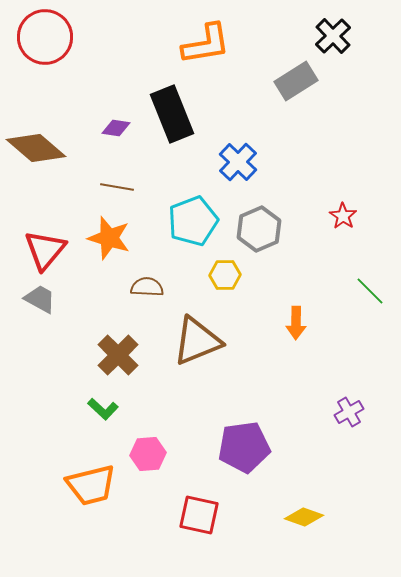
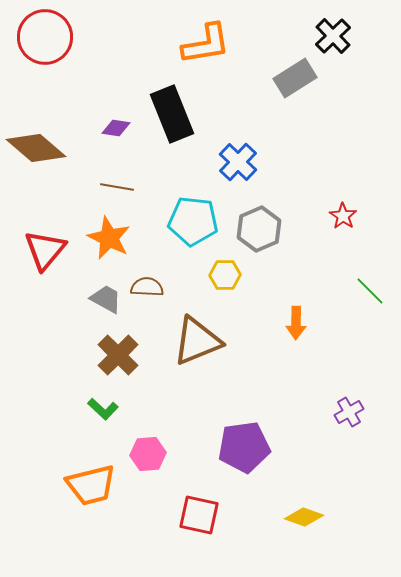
gray rectangle: moved 1 px left, 3 px up
cyan pentagon: rotated 27 degrees clockwise
orange star: rotated 9 degrees clockwise
gray trapezoid: moved 66 px right
